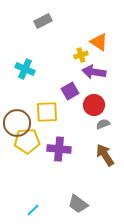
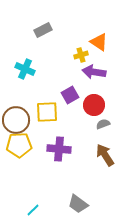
gray rectangle: moved 9 px down
purple square: moved 4 px down
brown circle: moved 1 px left, 3 px up
yellow pentagon: moved 8 px left, 4 px down
